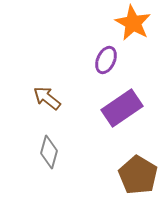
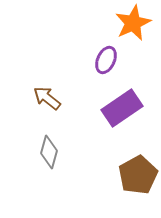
orange star: rotated 18 degrees clockwise
brown pentagon: rotated 12 degrees clockwise
